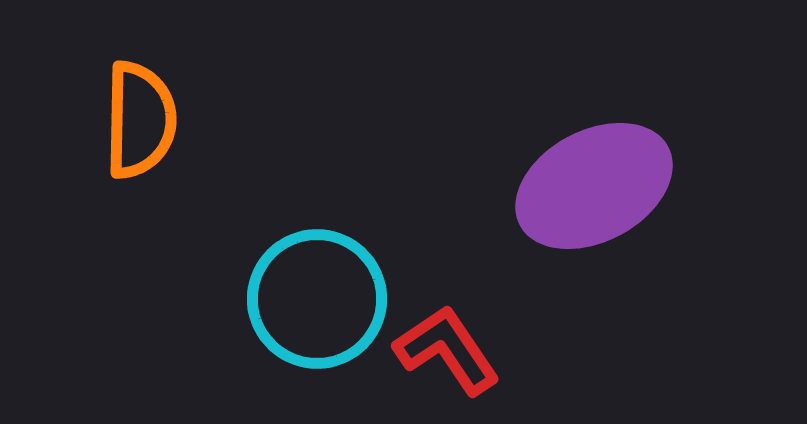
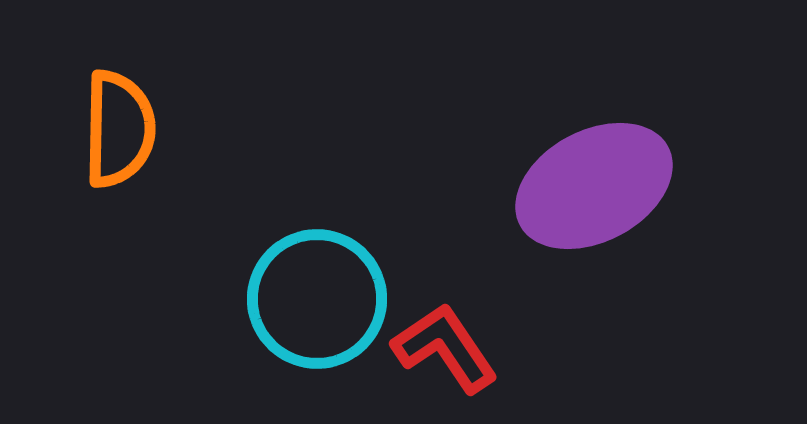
orange semicircle: moved 21 px left, 9 px down
red L-shape: moved 2 px left, 2 px up
